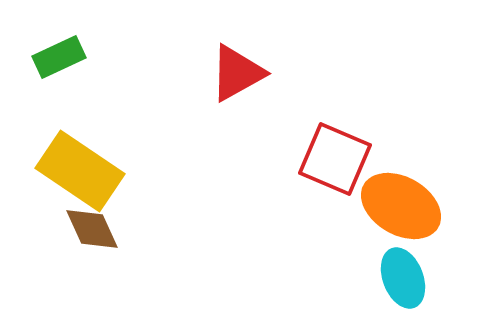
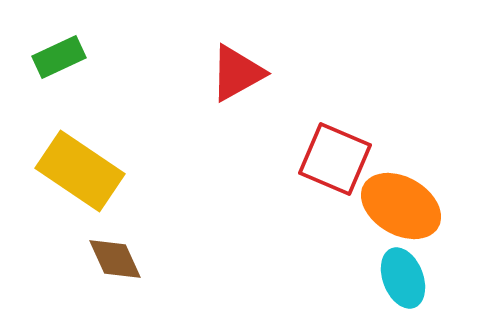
brown diamond: moved 23 px right, 30 px down
